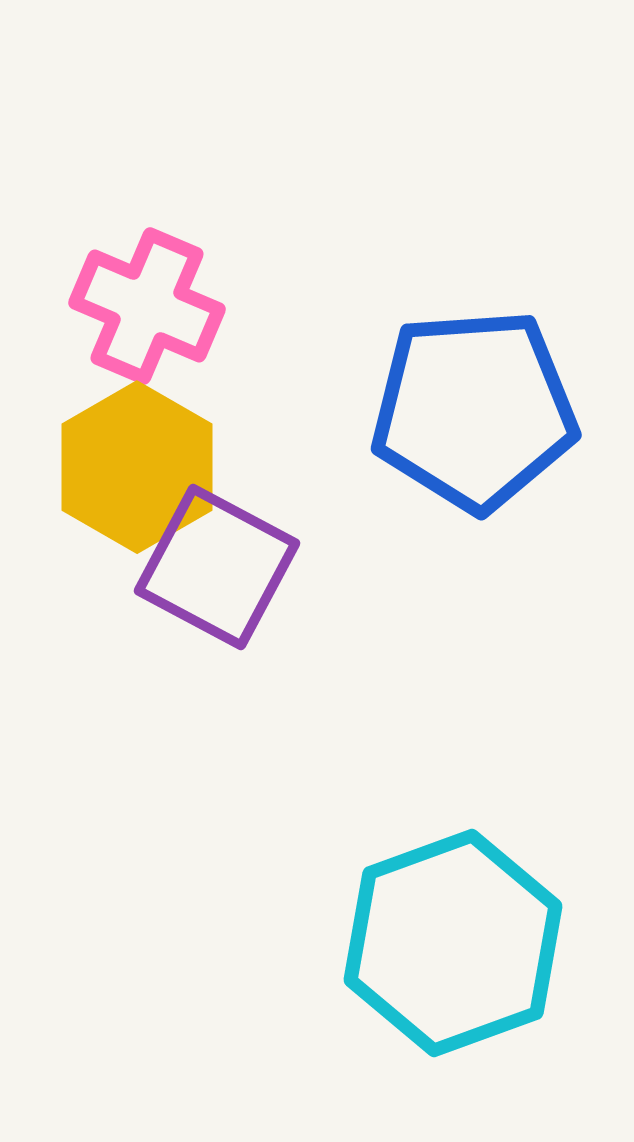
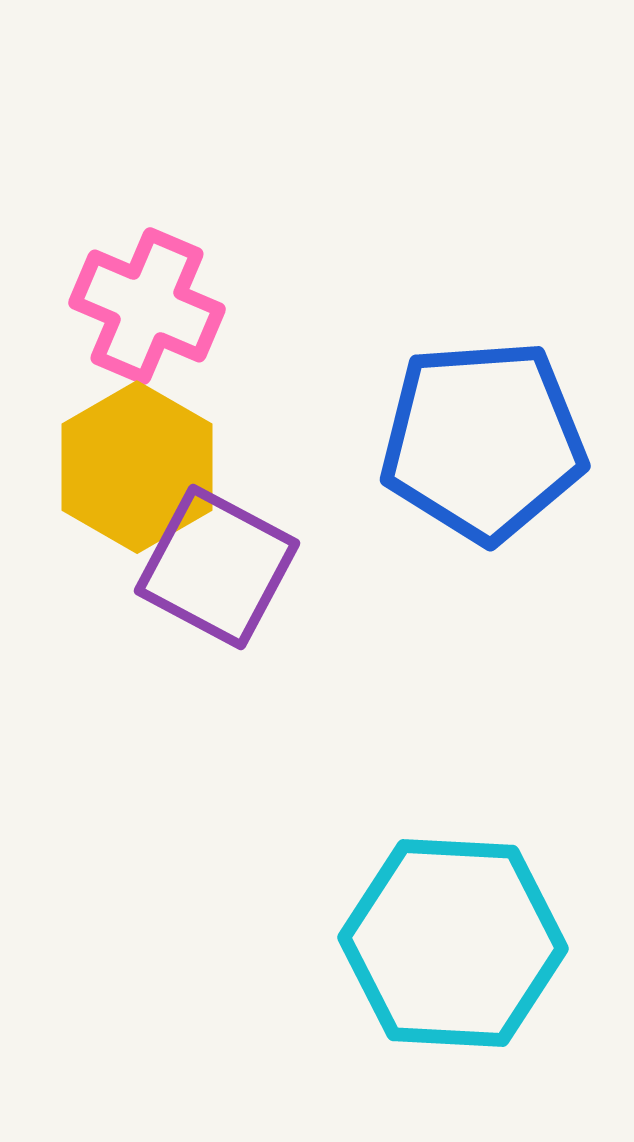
blue pentagon: moved 9 px right, 31 px down
cyan hexagon: rotated 23 degrees clockwise
